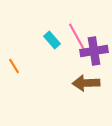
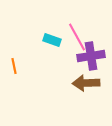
cyan rectangle: rotated 30 degrees counterclockwise
purple cross: moved 3 px left, 5 px down
orange line: rotated 21 degrees clockwise
